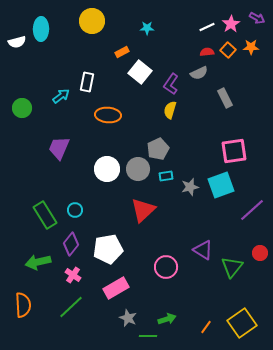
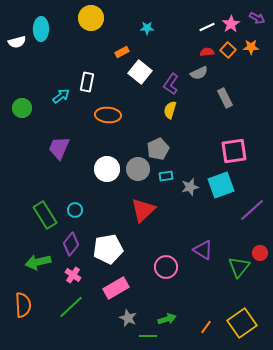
yellow circle at (92, 21): moved 1 px left, 3 px up
green triangle at (232, 267): moved 7 px right
